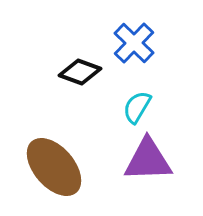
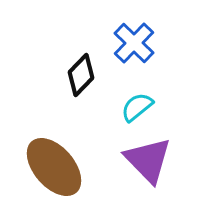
black diamond: moved 1 px right, 3 px down; rotated 66 degrees counterclockwise
cyan semicircle: rotated 20 degrees clockwise
purple triangle: rotated 48 degrees clockwise
